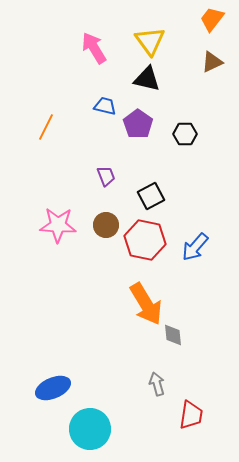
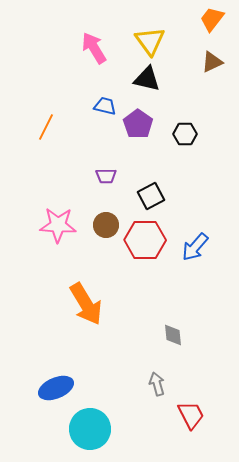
purple trapezoid: rotated 110 degrees clockwise
red hexagon: rotated 12 degrees counterclockwise
orange arrow: moved 60 px left
blue ellipse: moved 3 px right
red trapezoid: rotated 36 degrees counterclockwise
